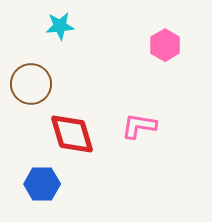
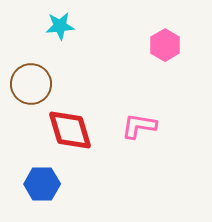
red diamond: moved 2 px left, 4 px up
